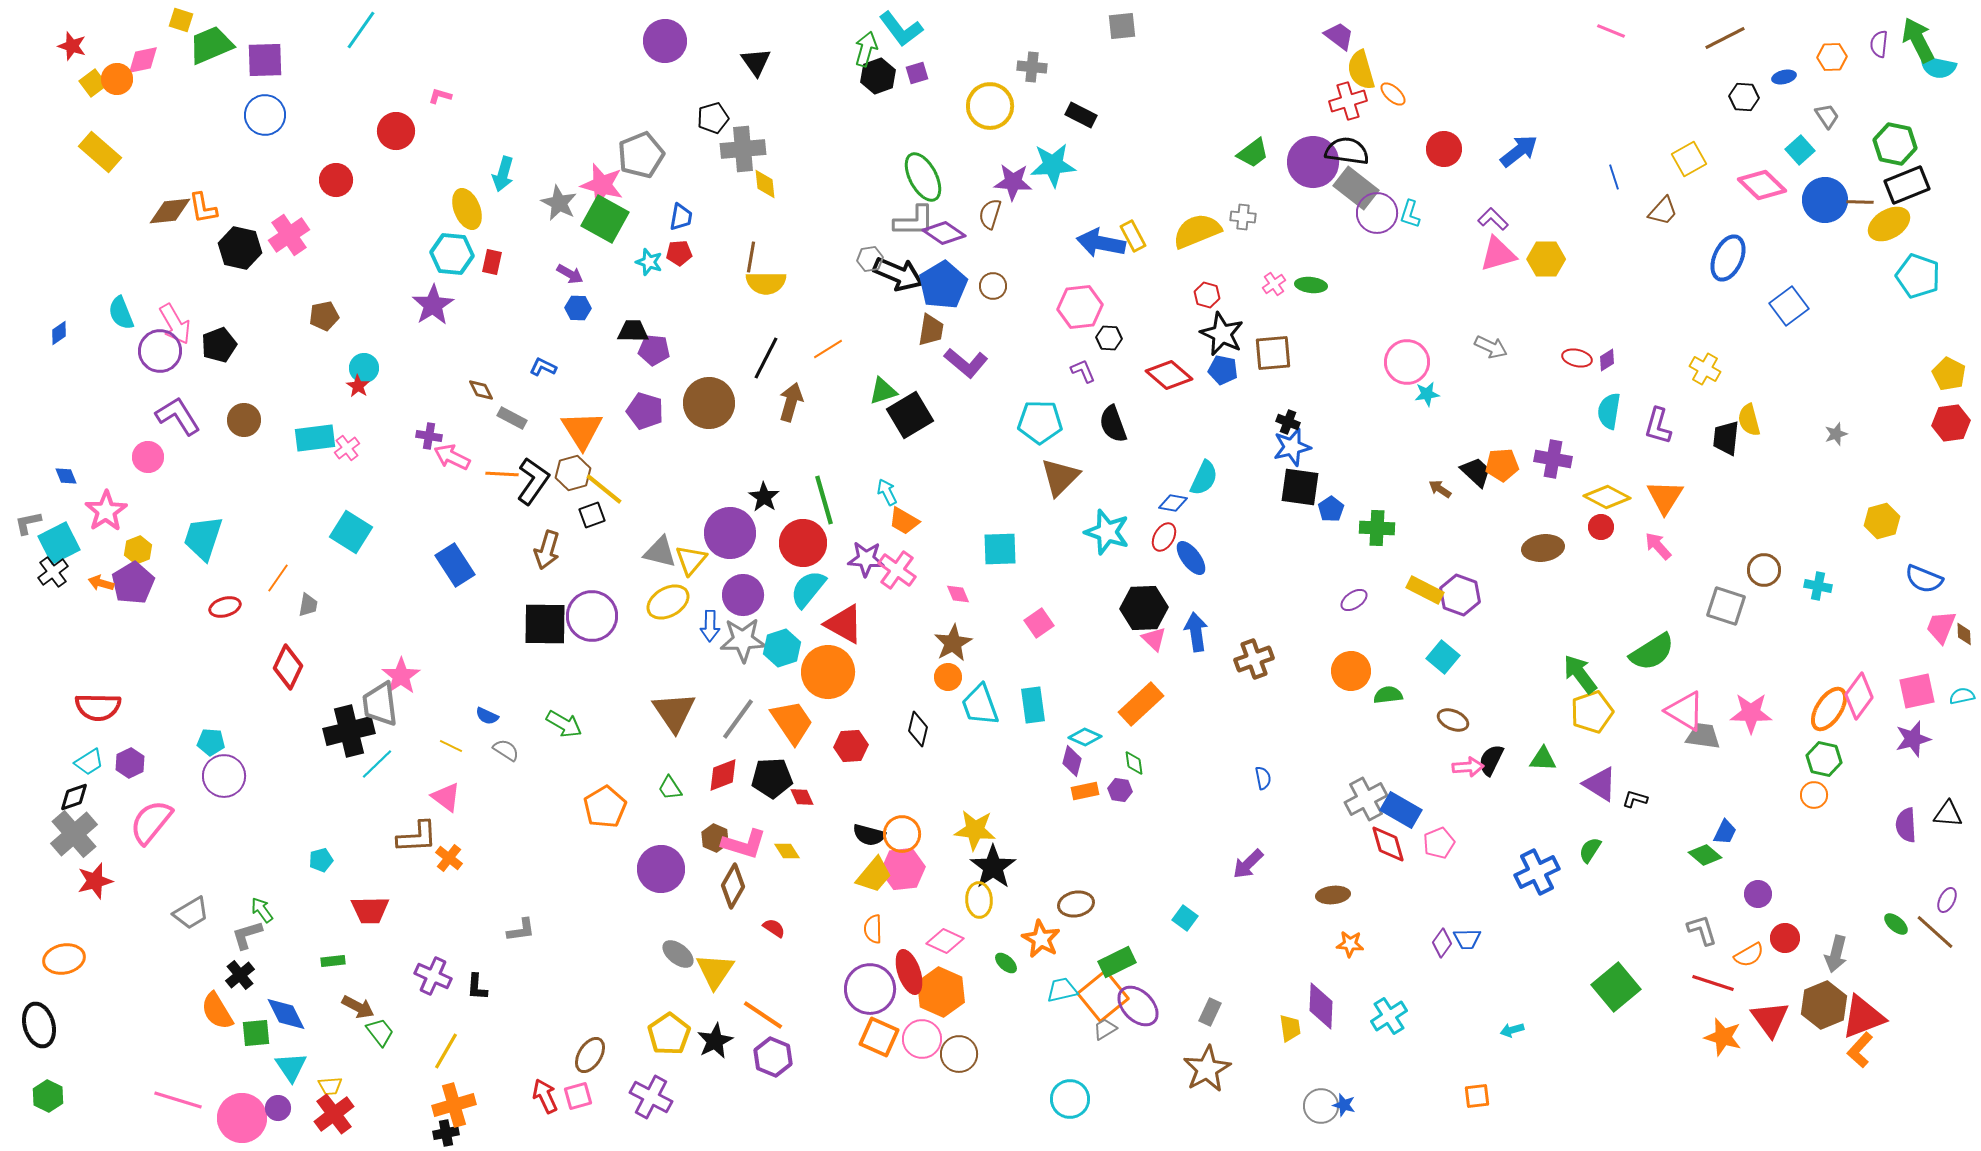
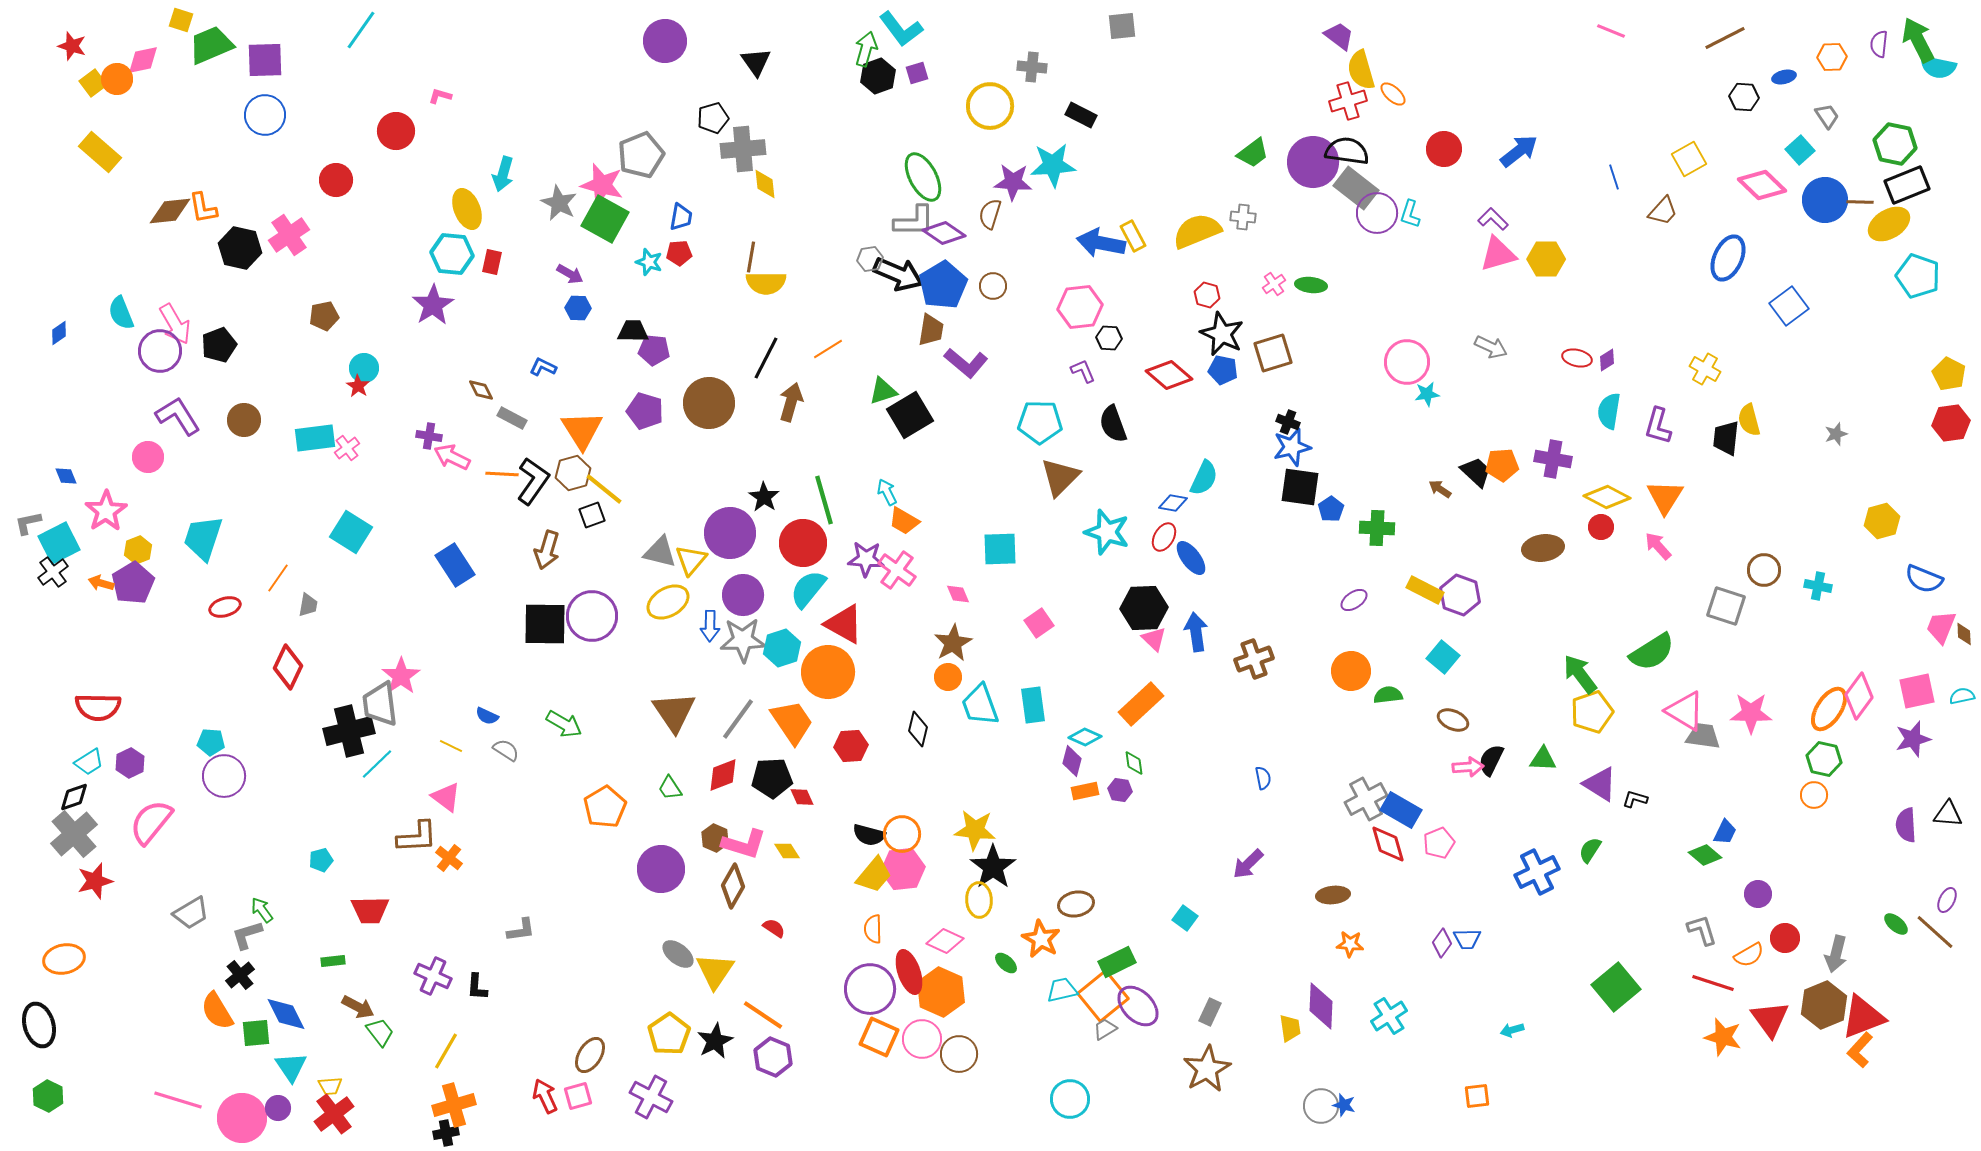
brown square at (1273, 353): rotated 12 degrees counterclockwise
